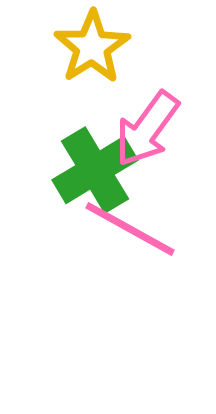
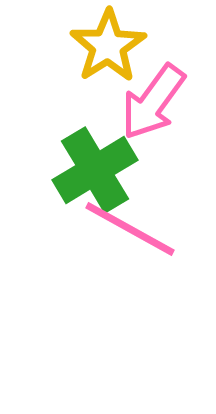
yellow star: moved 16 px right, 1 px up
pink arrow: moved 6 px right, 27 px up
